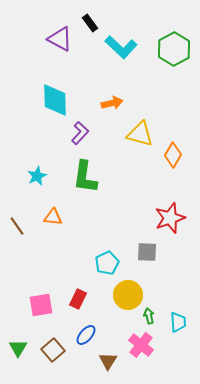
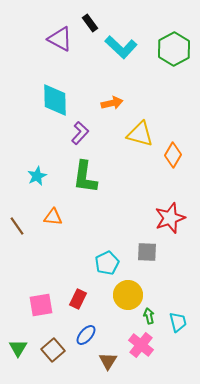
cyan trapezoid: rotated 10 degrees counterclockwise
